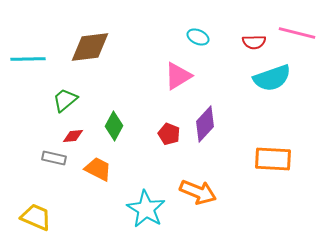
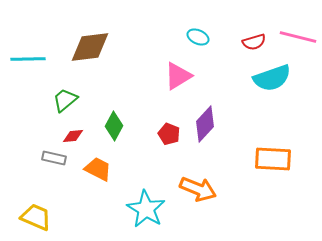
pink line: moved 1 px right, 4 px down
red semicircle: rotated 15 degrees counterclockwise
orange arrow: moved 3 px up
